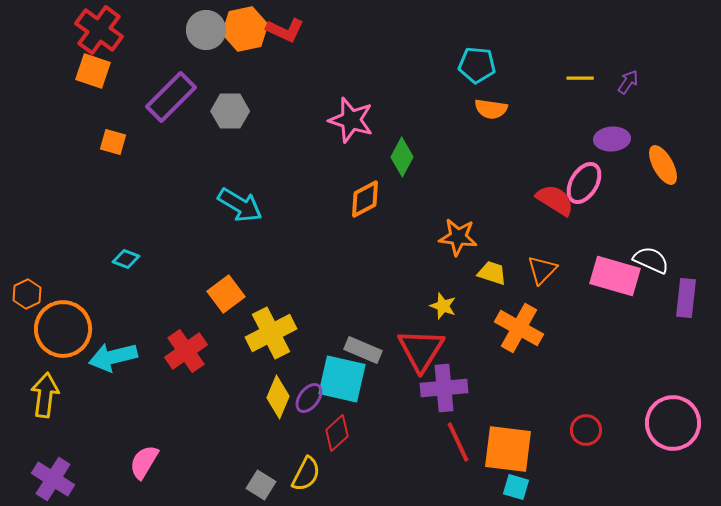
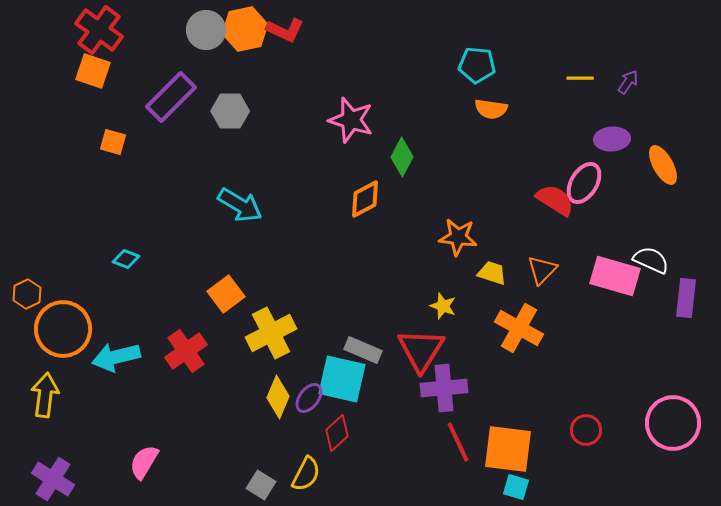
cyan arrow at (113, 357): moved 3 px right
